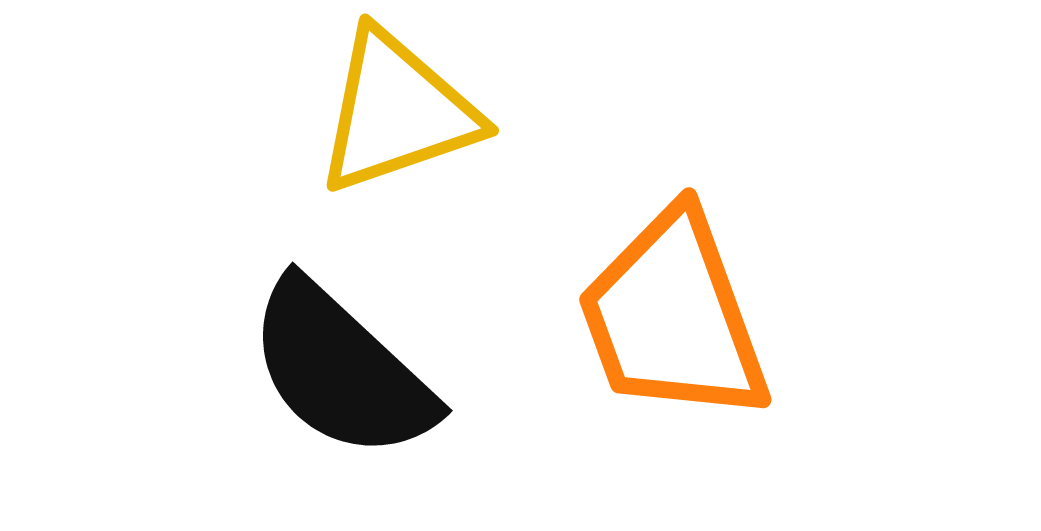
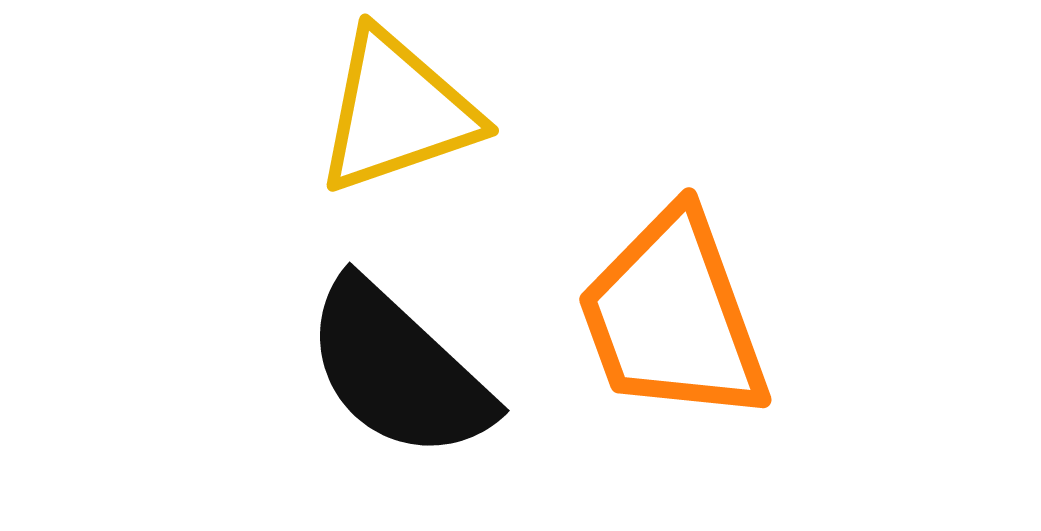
black semicircle: moved 57 px right
